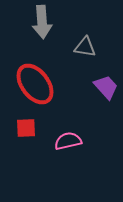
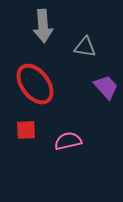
gray arrow: moved 1 px right, 4 px down
red square: moved 2 px down
